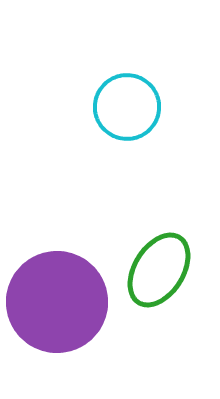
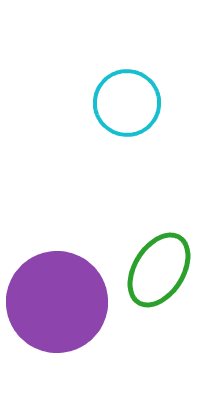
cyan circle: moved 4 px up
